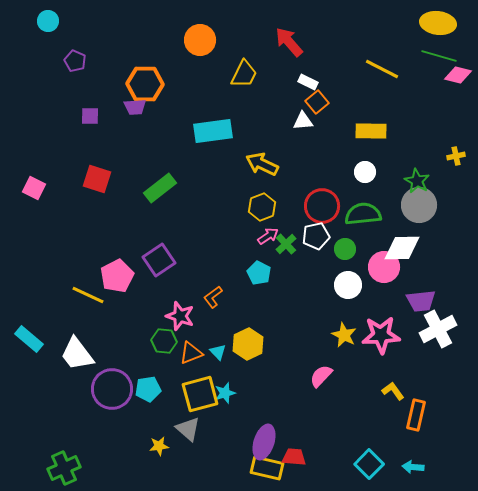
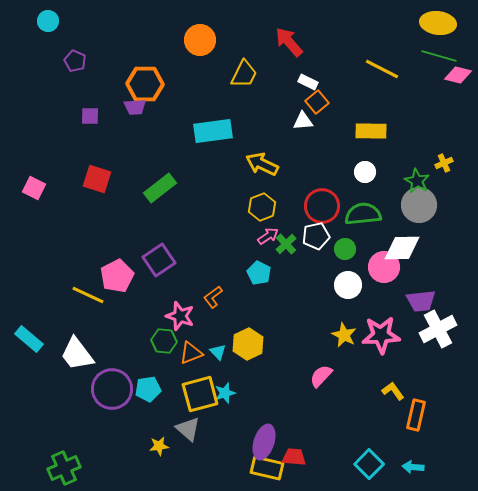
yellow cross at (456, 156): moved 12 px left, 7 px down; rotated 12 degrees counterclockwise
